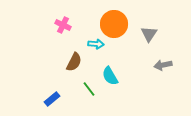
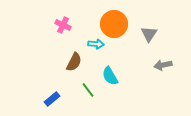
green line: moved 1 px left, 1 px down
